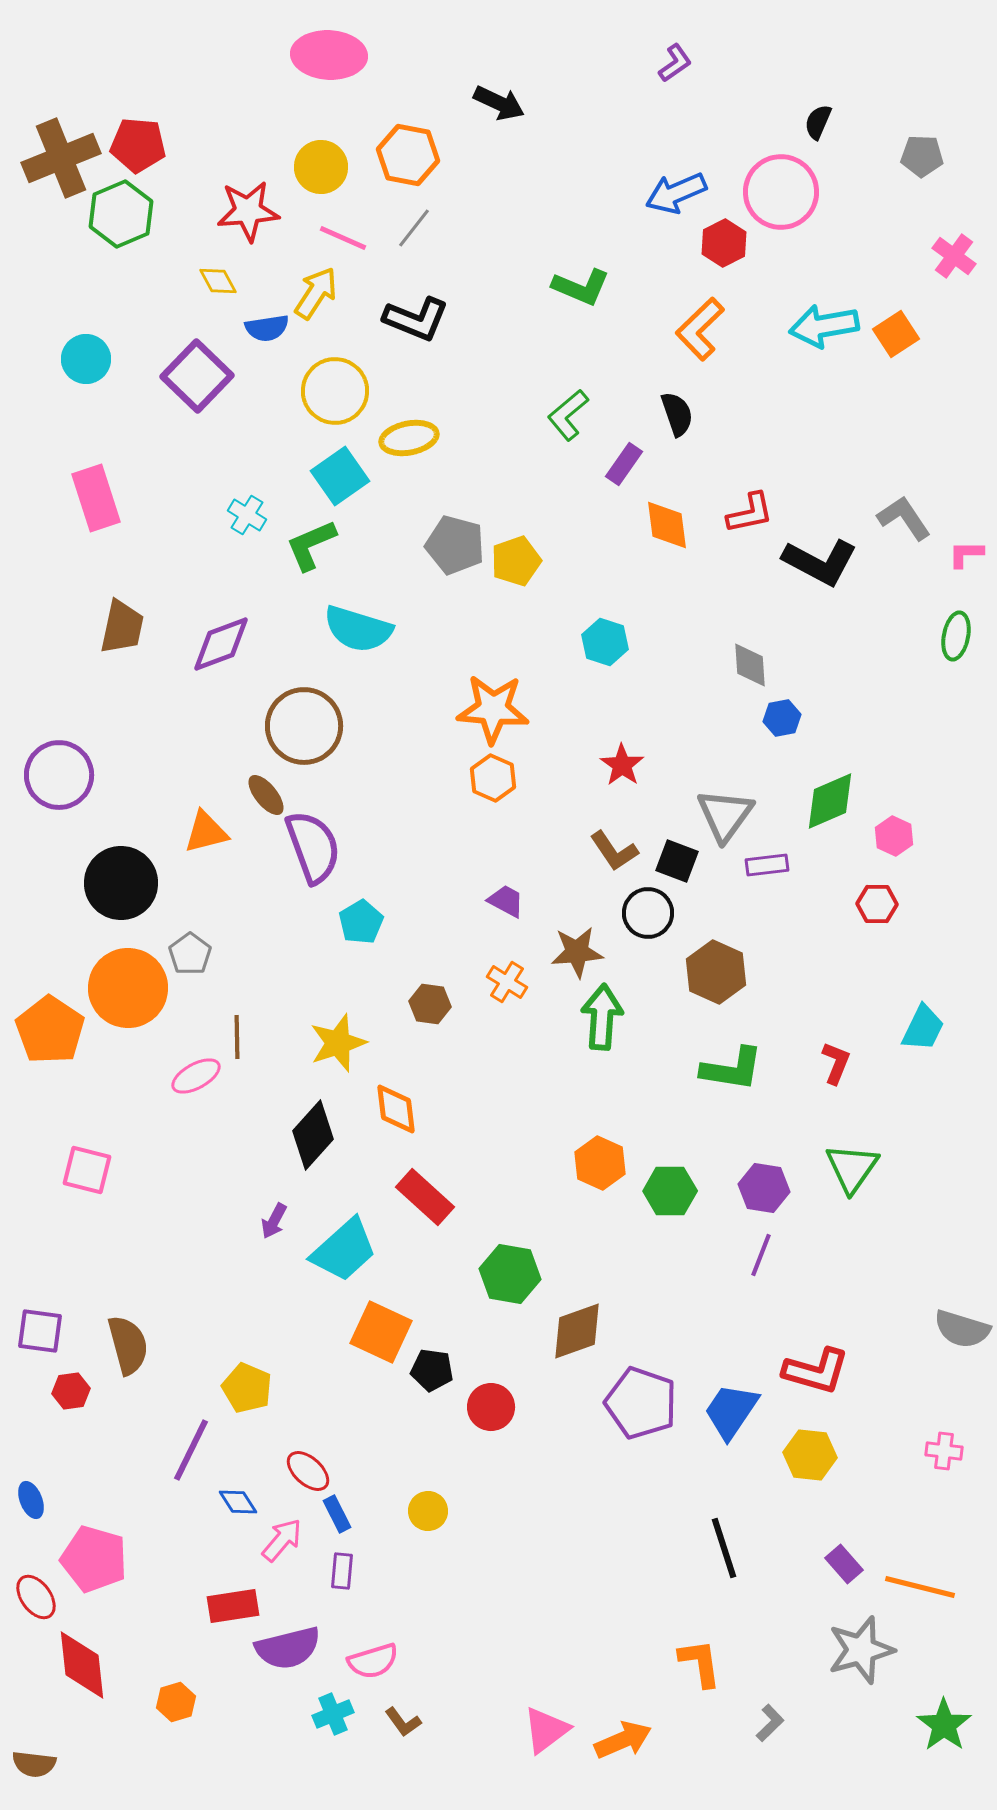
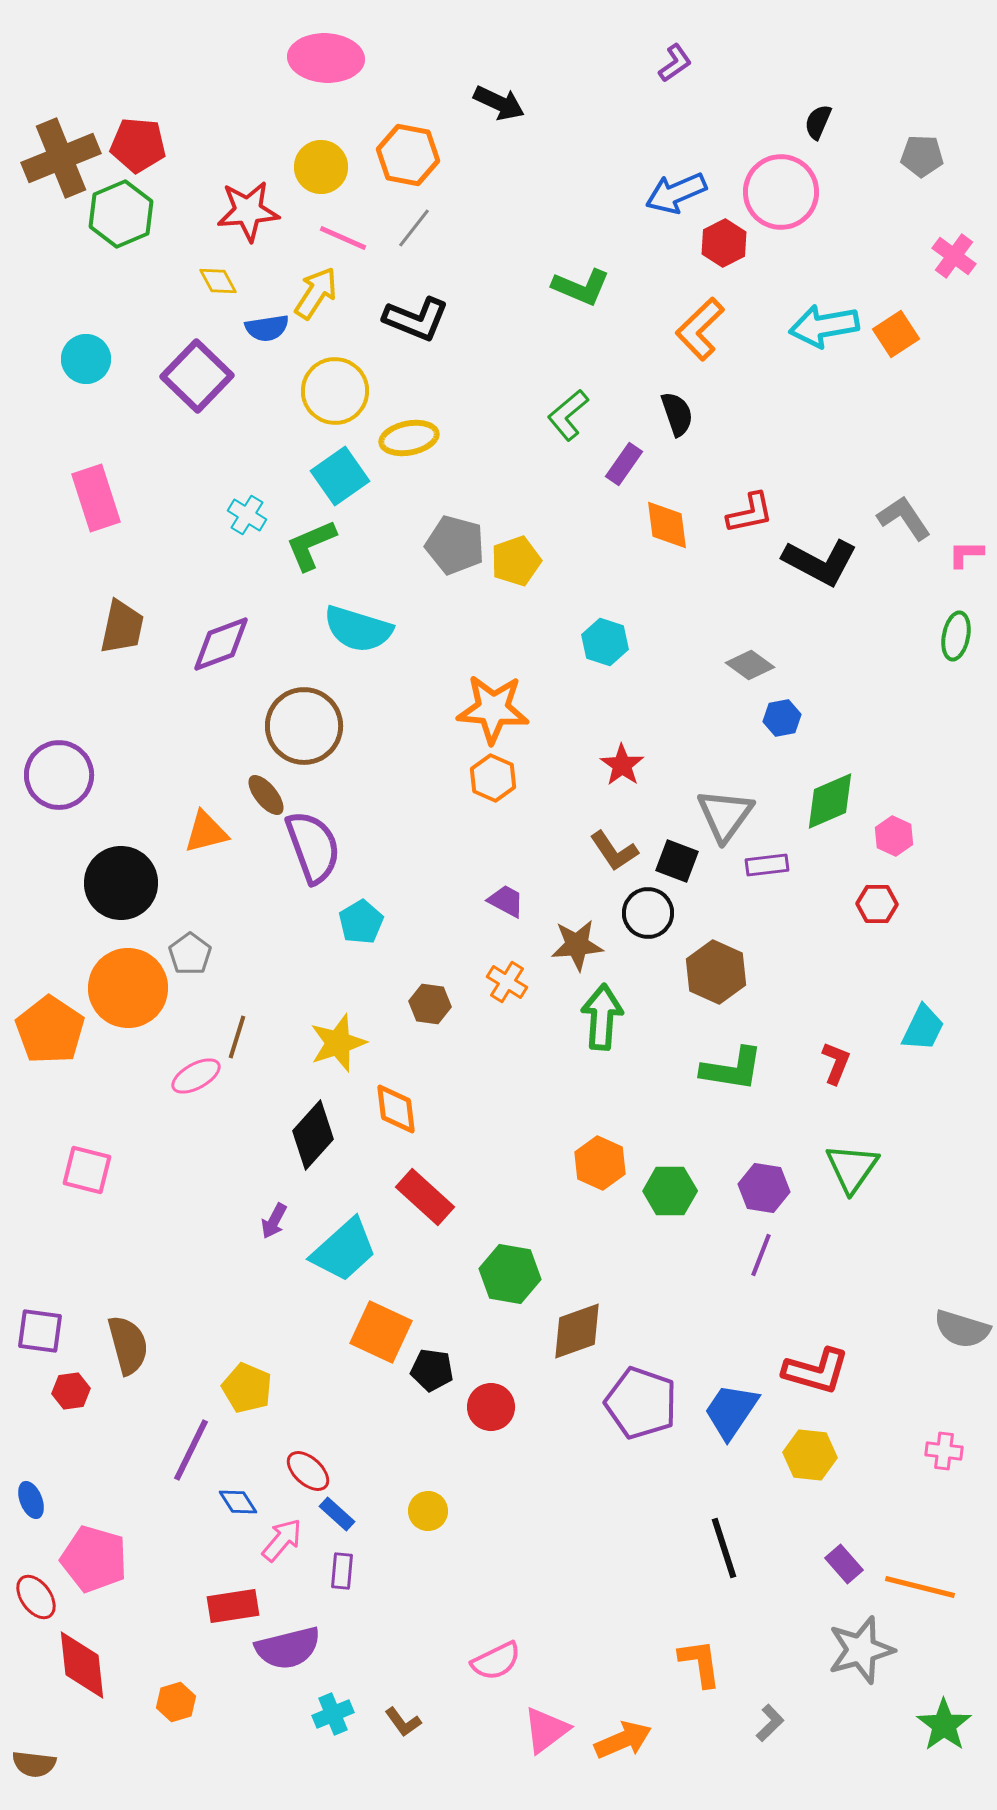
pink ellipse at (329, 55): moved 3 px left, 3 px down
gray diamond at (750, 665): rotated 51 degrees counterclockwise
brown star at (577, 952): moved 7 px up
brown line at (237, 1037): rotated 18 degrees clockwise
blue rectangle at (337, 1514): rotated 21 degrees counterclockwise
pink semicircle at (373, 1661): moved 123 px right; rotated 9 degrees counterclockwise
